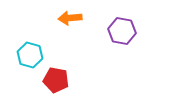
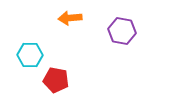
cyan hexagon: rotated 15 degrees counterclockwise
